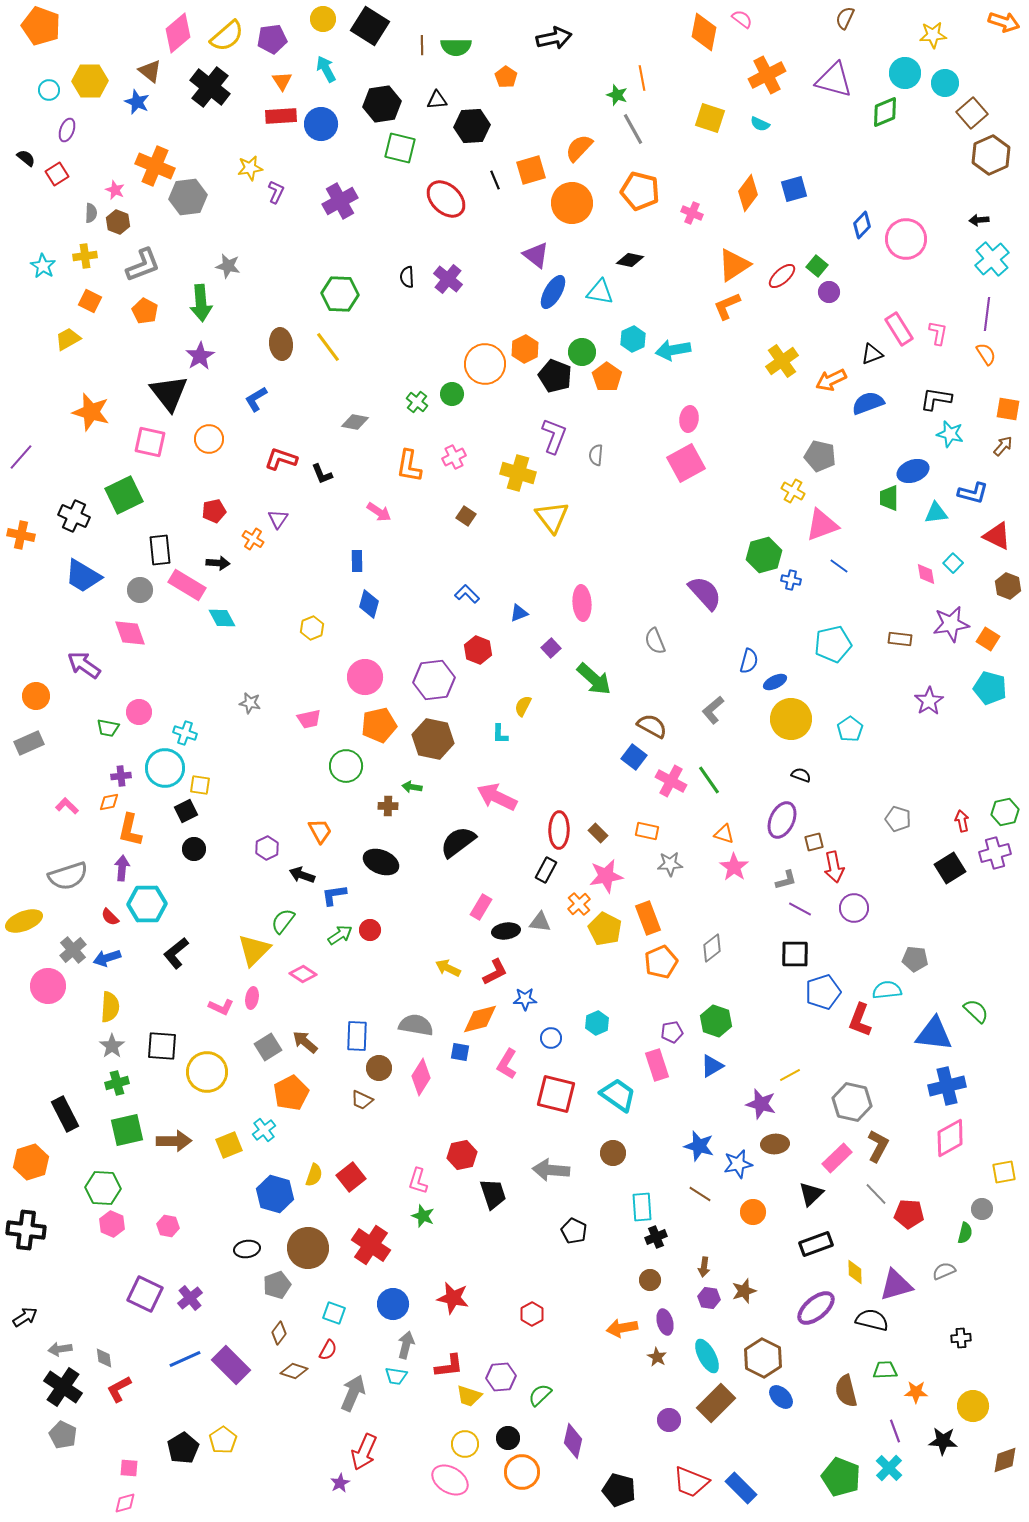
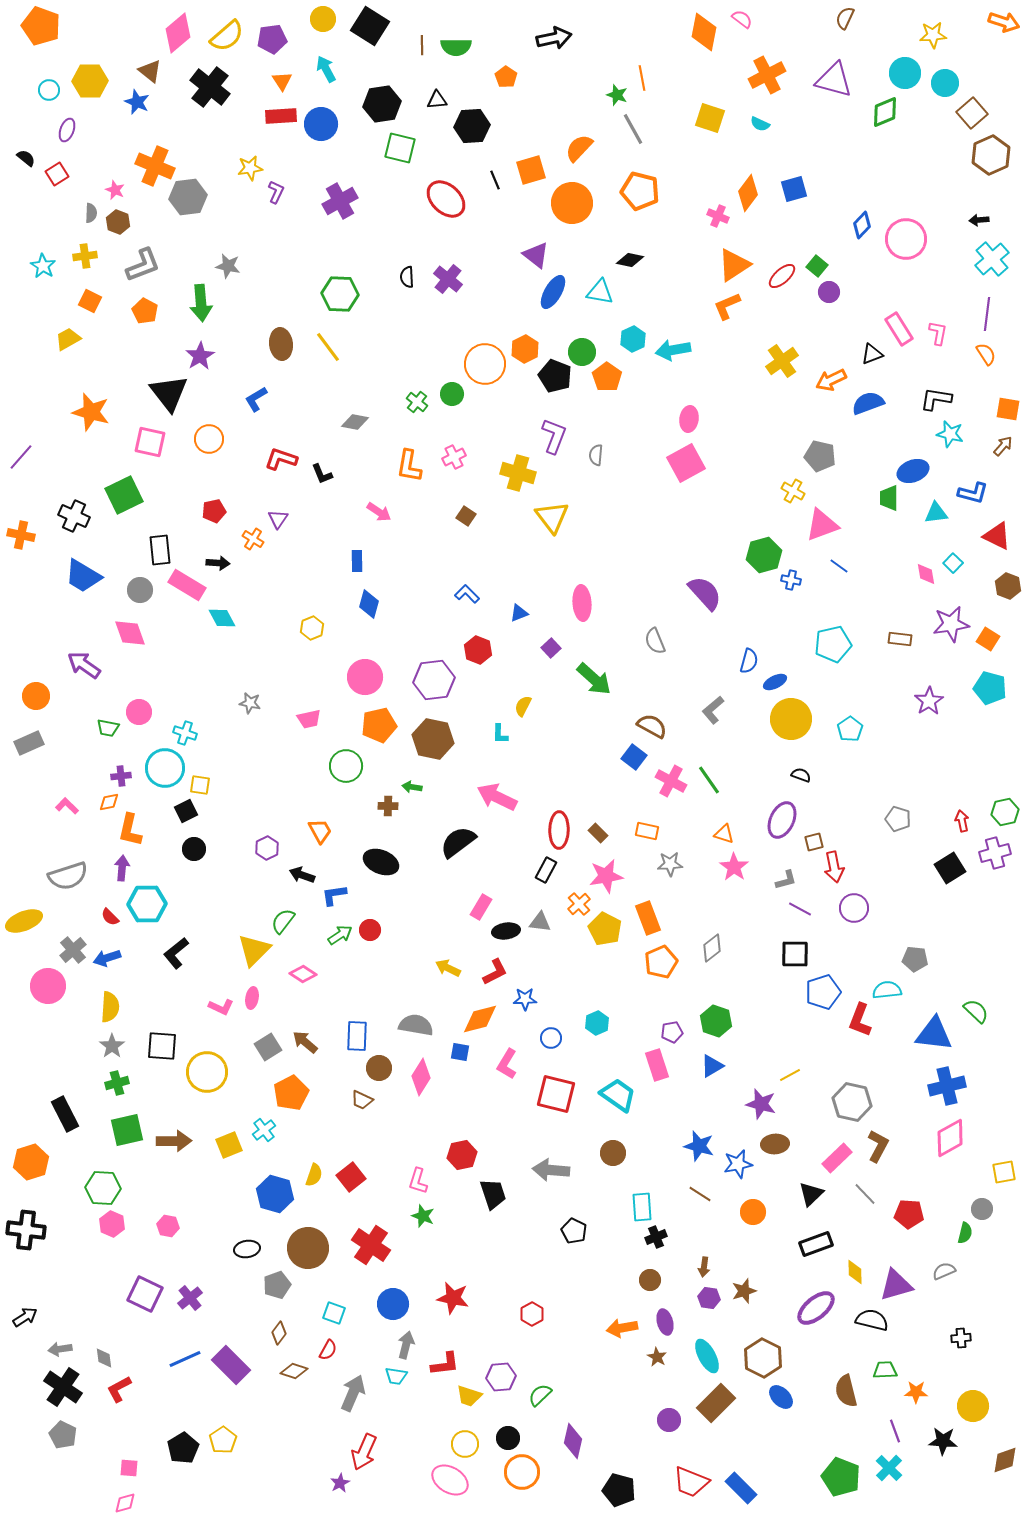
pink cross at (692, 213): moved 26 px right, 3 px down
gray line at (876, 1194): moved 11 px left
red L-shape at (449, 1366): moved 4 px left, 2 px up
